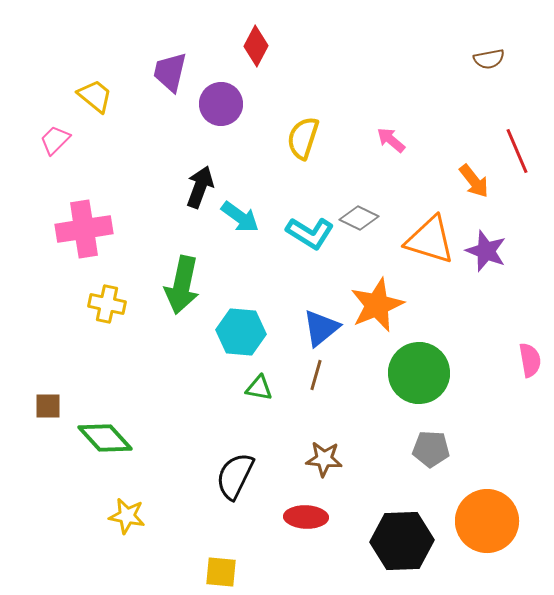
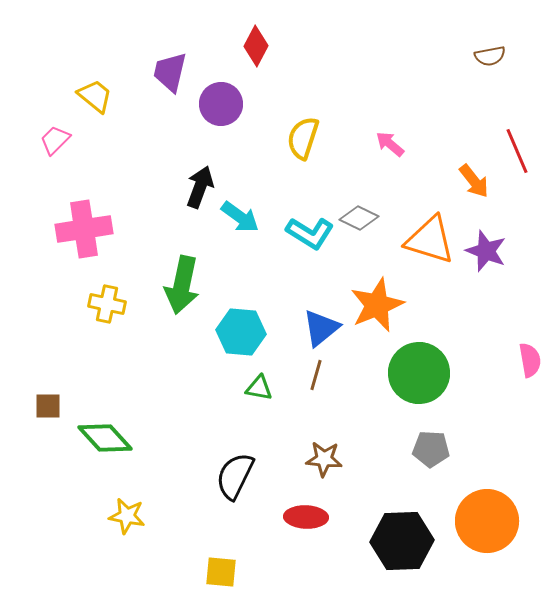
brown semicircle: moved 1 px right, 3 px up
pink arrow: moved 1 px left, 4 px down
